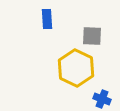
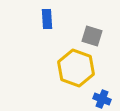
gray square: rotated 15 degrees clockwise
yellow hexagon: rotated 6 degrees counterclockwise
